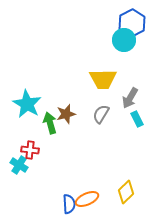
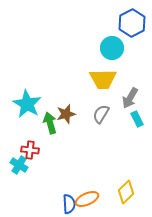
cyan circle: moved 12 px left, 8 px down
